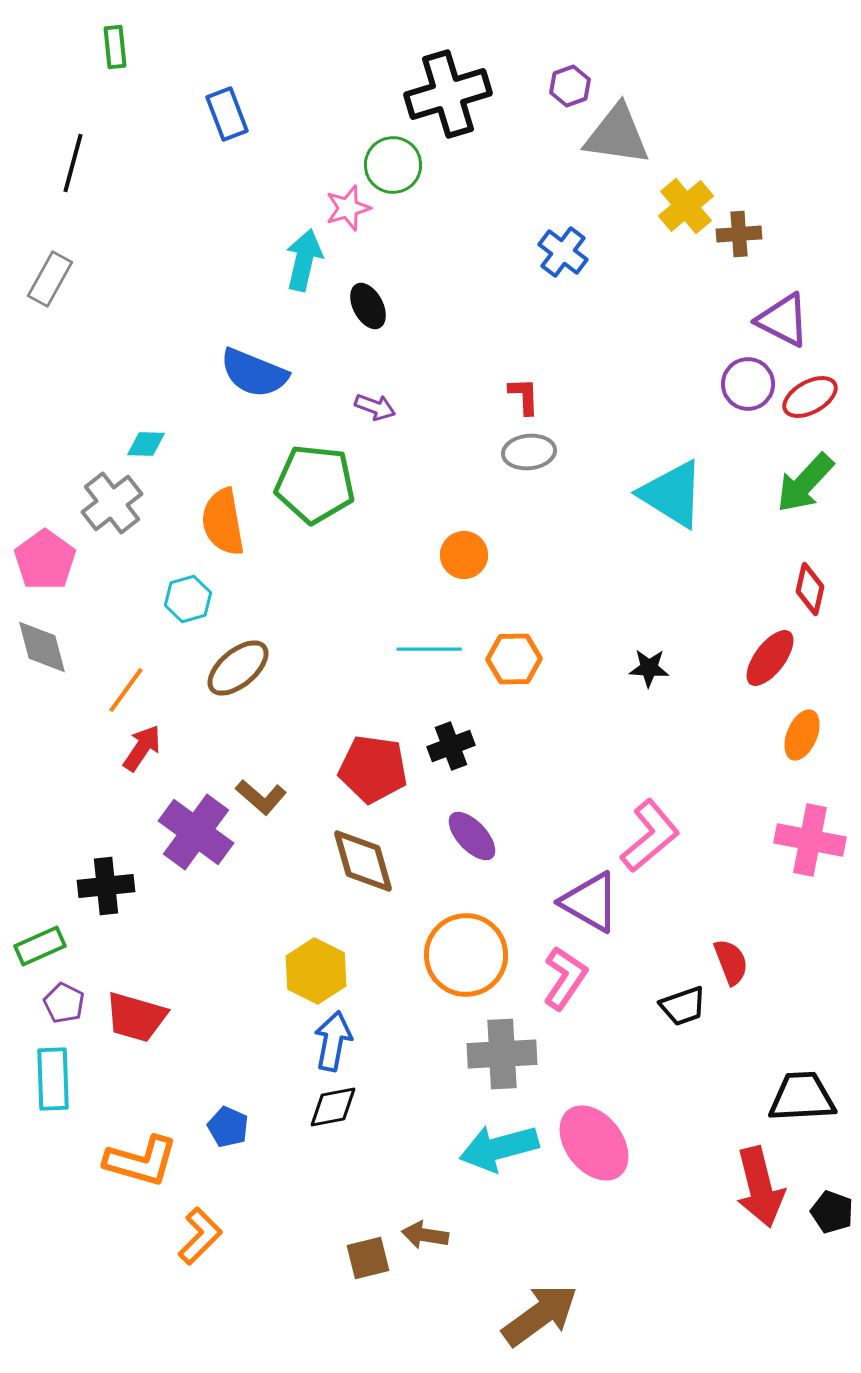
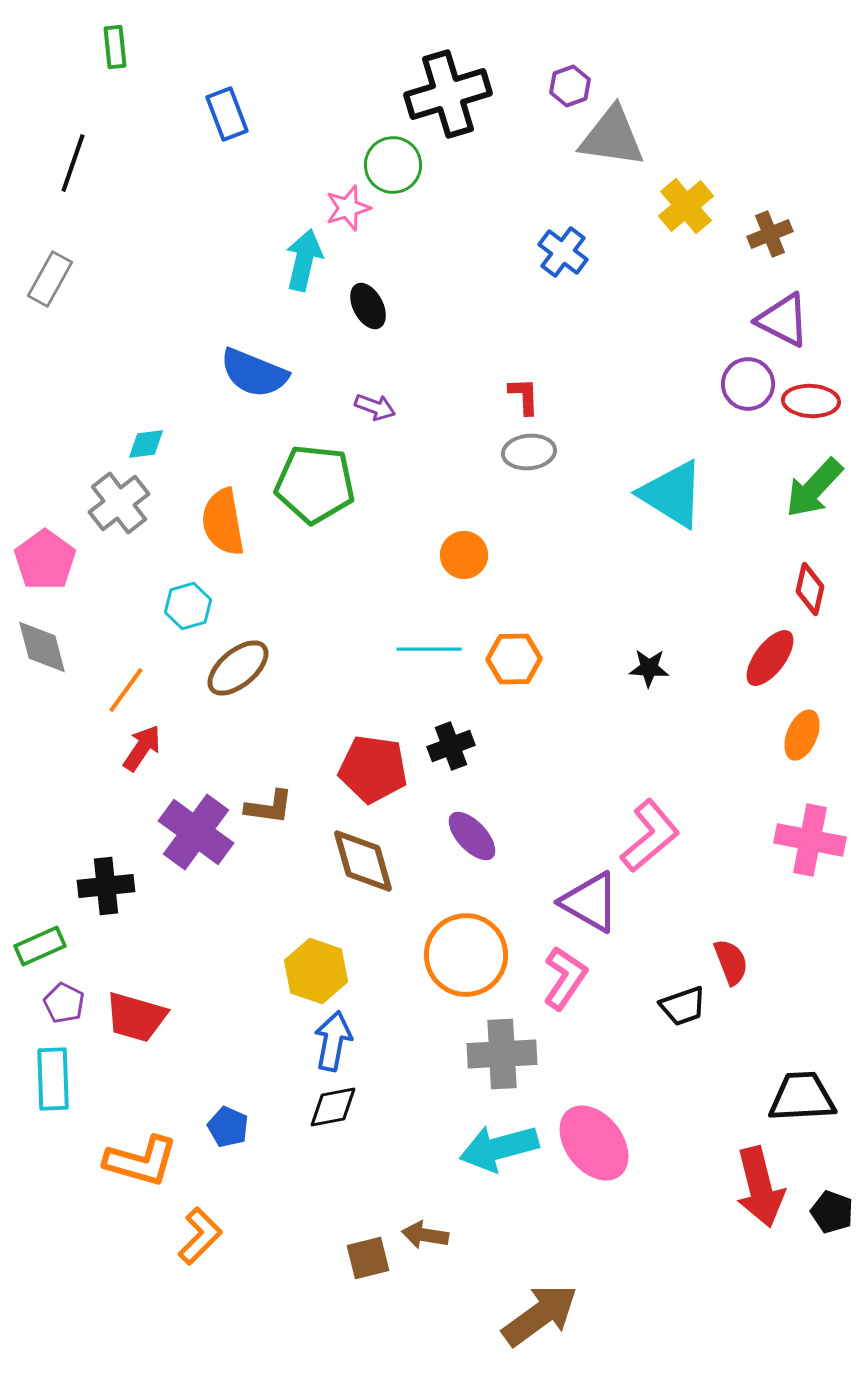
gray triangle at (617, 135): moved 5 px left, 2 px down
black line at (73, 163): rotated 4 degrees clockwise
brown cross at (739, 234): moved 31 px right; rotated 18 degrees counterclockwise
red ellipse at (810, 397): moved 1 px right, 4 px down; rotated 32 degrees clockwise
cyan diamond at (146, 444): rotated 9 degrees counterclockwise
green arrow at (805, 483): moved 9 px right, 5 px down
gray cross at (112, 503): moved 7 px right
cyan hexagon at (188, 599): moved 7 px down
brown L-shape at (261, 797): moved 8 px right, 10 px down; rotated 33 degrees counterclockwise
yellow hexagon at (316, 971): rotated 8 degrees counterclockwise
